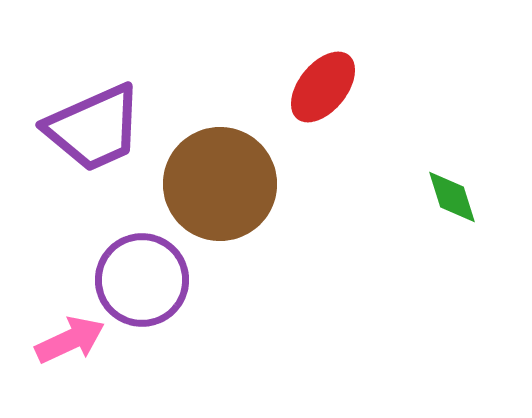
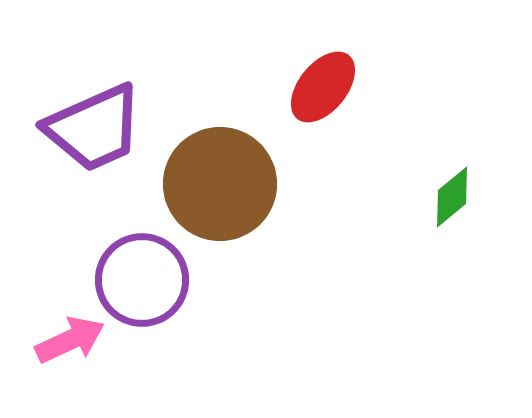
green diamond: rotated 68 degrees clockwise
